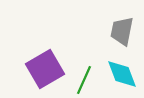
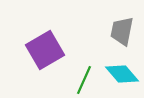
purple square: moved 19 px up
cyan diamond: rotated 20 degrees counterclockwise
